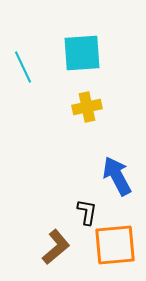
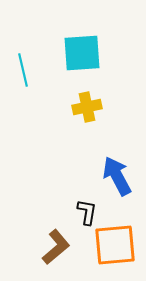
cyan line: moved 3 px down; rotated 12 degrees clockwise
